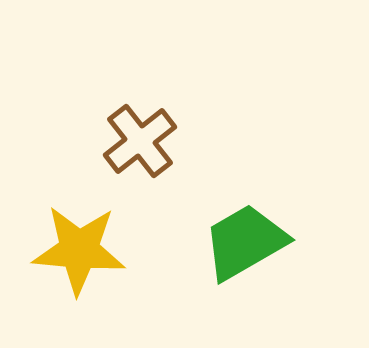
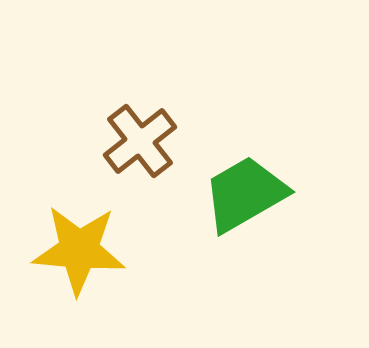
green trapezoid: moved 48 px up
